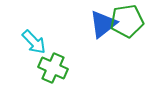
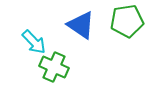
blue triangle: moved 22 px left, 1 px down; rotated 48 degrees counterclockwise
green cross: moved 1 px right, 1 px up
